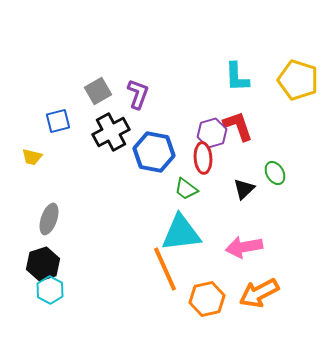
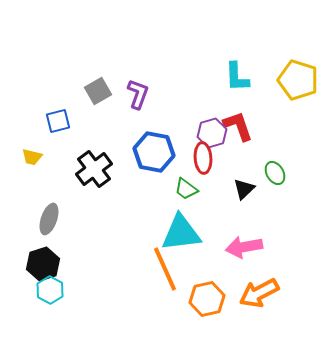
black cross: moved 17 px left, 37 px down; rotated 9 degrees counterclockwise
